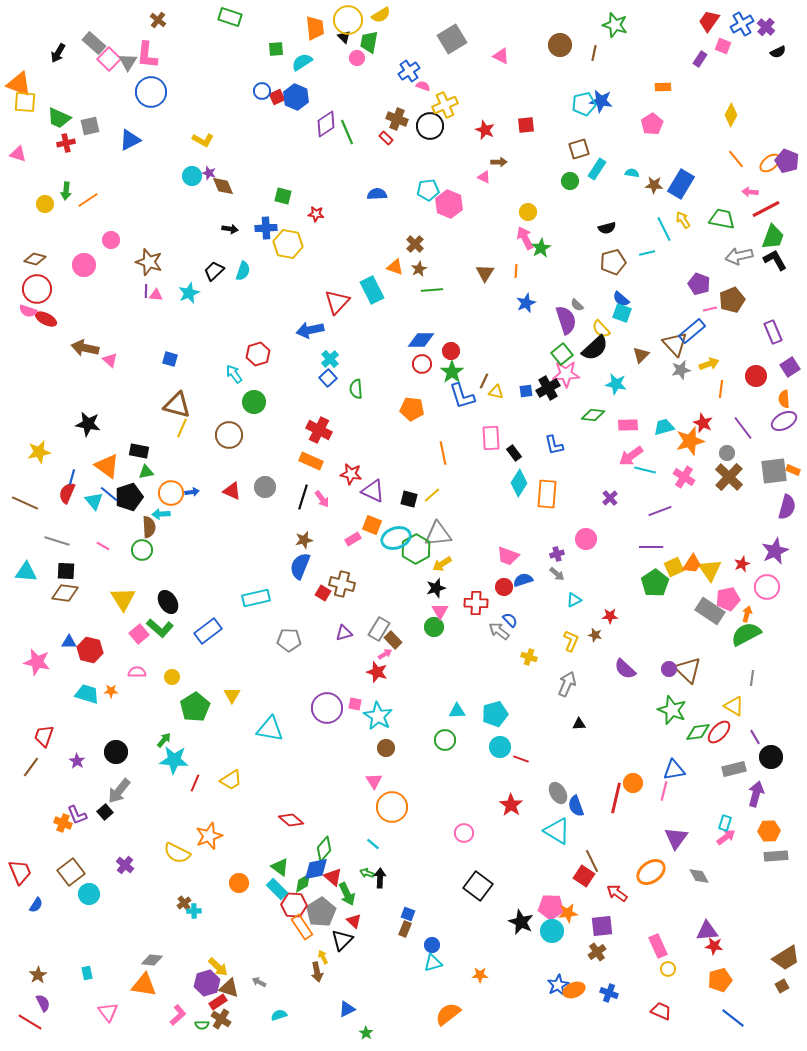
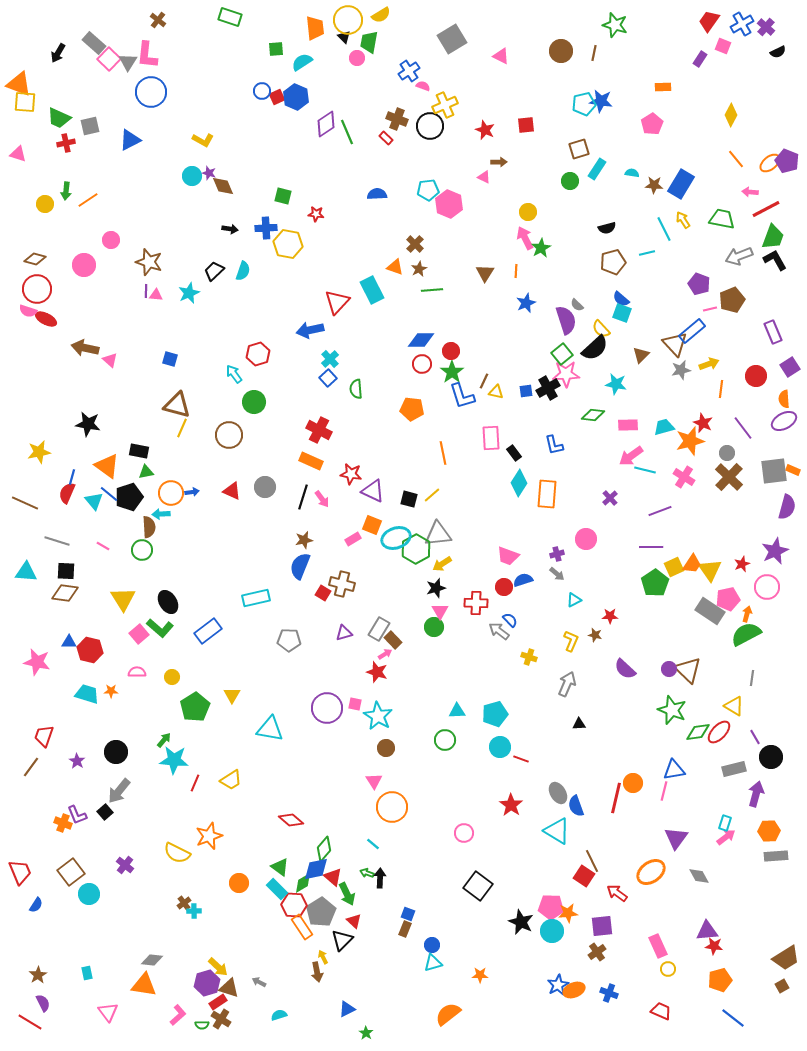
brown circle at (560, 45): moved 1 px right, 6 px down
gray arrow at (739, 256): rotated 8 degrees counterclockwise
